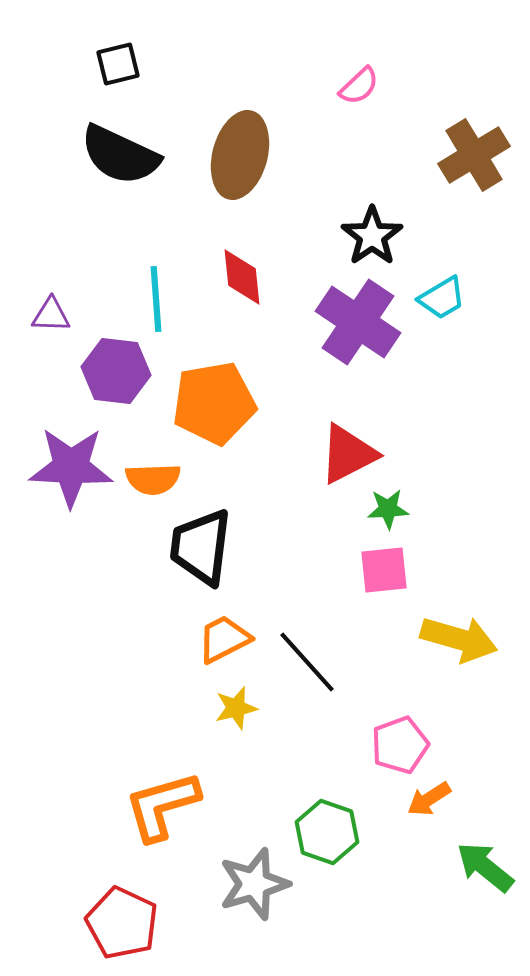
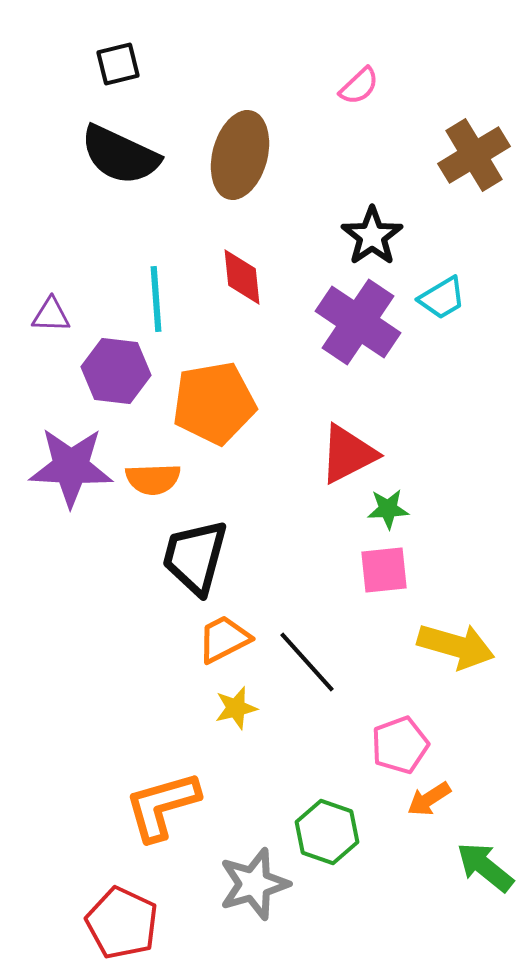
black trapezoid: moved 6 px left, 10 px down; rotated 8 degrees clockwise
yellow arrow: moved 3 px left, 7 px down
